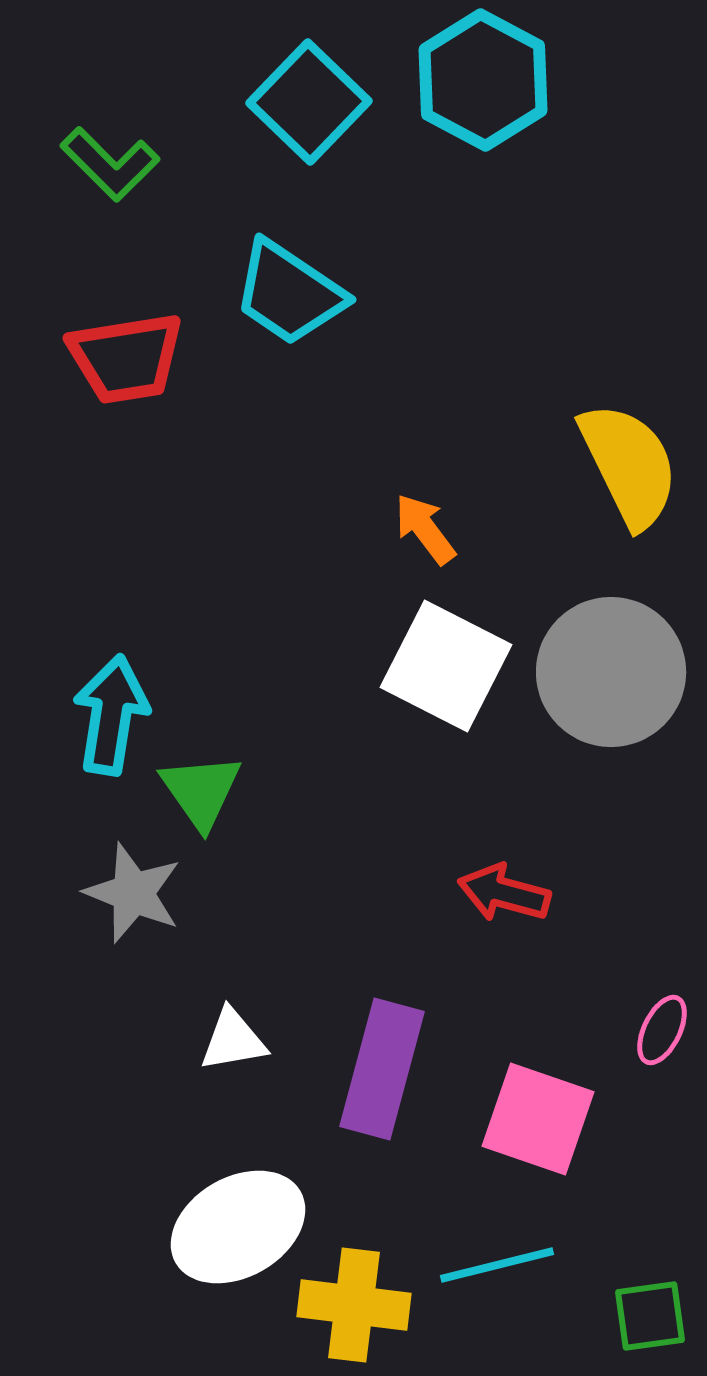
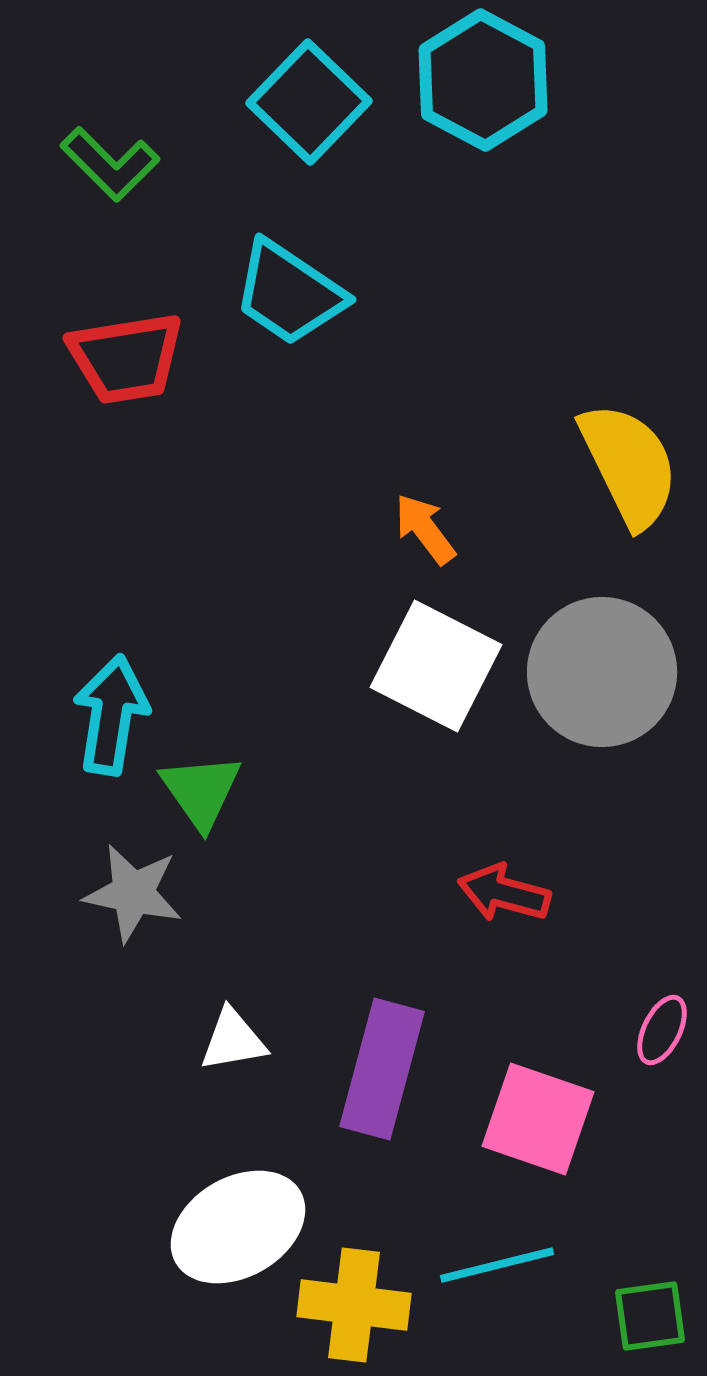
white square: moved 10 px left
gray circle: moved 9 px left
gray star: rotated 10 degrees counterclockwise
